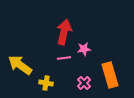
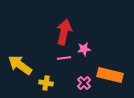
orange rectangle: rotated 60 degrees counterclockwise
